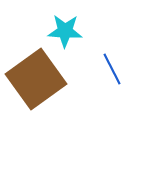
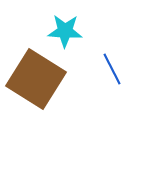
brown square: rotated 22 degrees counterclockwise
